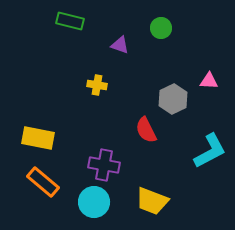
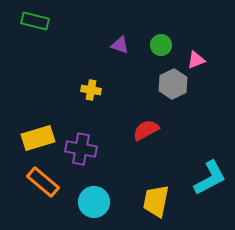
green rectangle: moved 35 px left
green circle: moved 17 px down
pink triangle: moved 13 px left, 21 px up; rotated 24 degrees counterclockwise
yellow cross: moved 6 px left, 5 px down
gray hexagon: moved 15 px up
red semicircle: rotated 88 degrees clockwise
yellow rectangle: rotated 28 degrees counterclockwise
cyan L-shape: moved 27 px down
purple cross: moved 23 px left, 16 px up
yellow trapezoid: moved 4 px right; rotated 80 degrees clockwise
